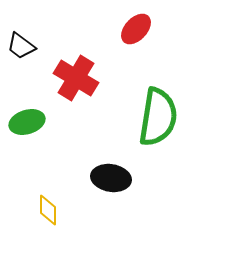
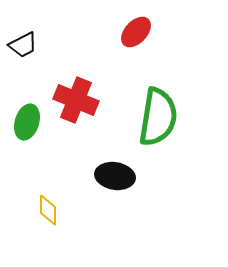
red ellipse: moved 3 px down
black trapezoid: moved 2 px right, 1 px up; rotated 64 degrees counterclockwise
red cross: moved 22 px down; rotated 9 degrees counterclockwise
green ellipse: rotated 56 degrees counterclockwise
black ellipse: moved 4 px right, 2 px up
